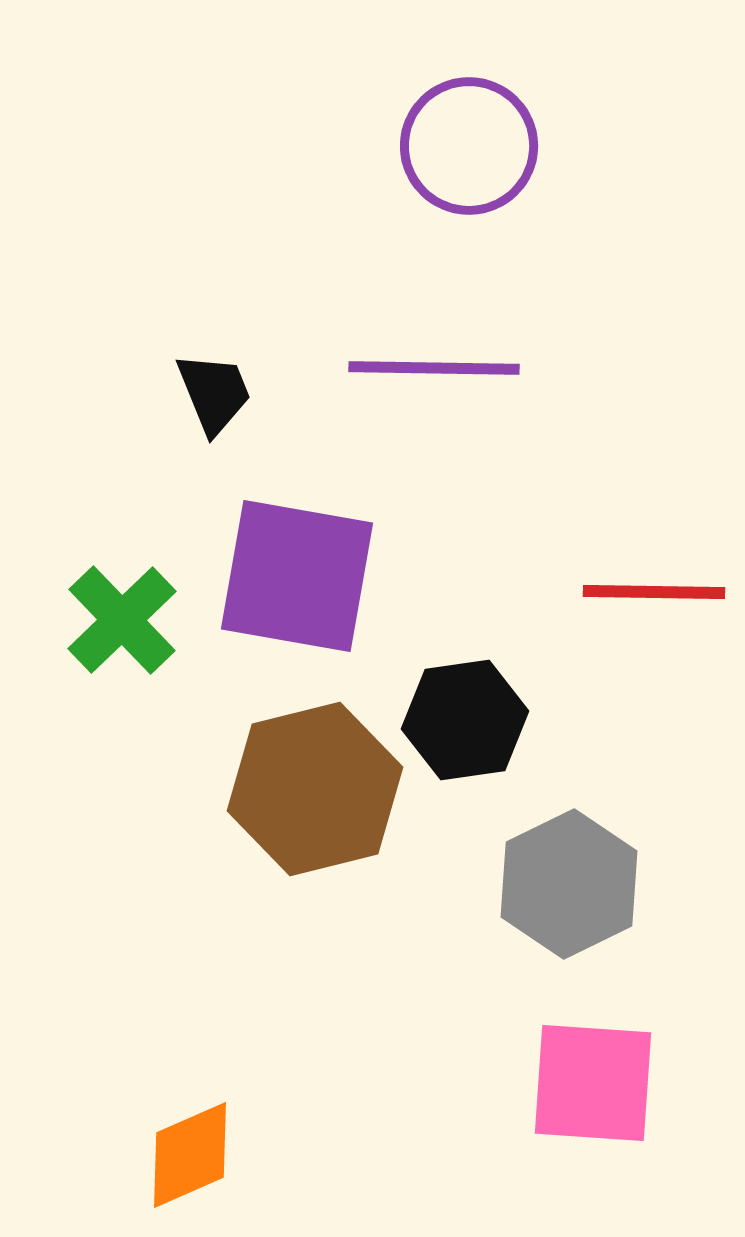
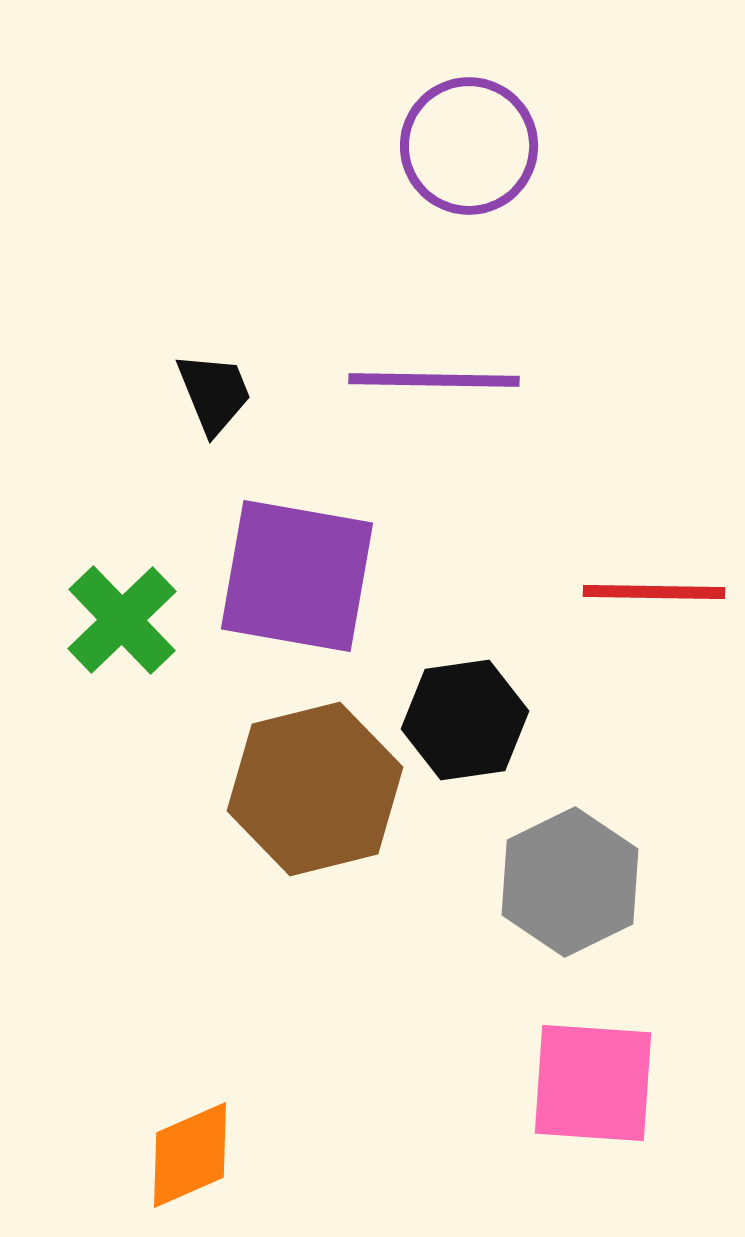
purple line: moved 12 px down
gray hexagon: moved 1 px right, 2 px up
